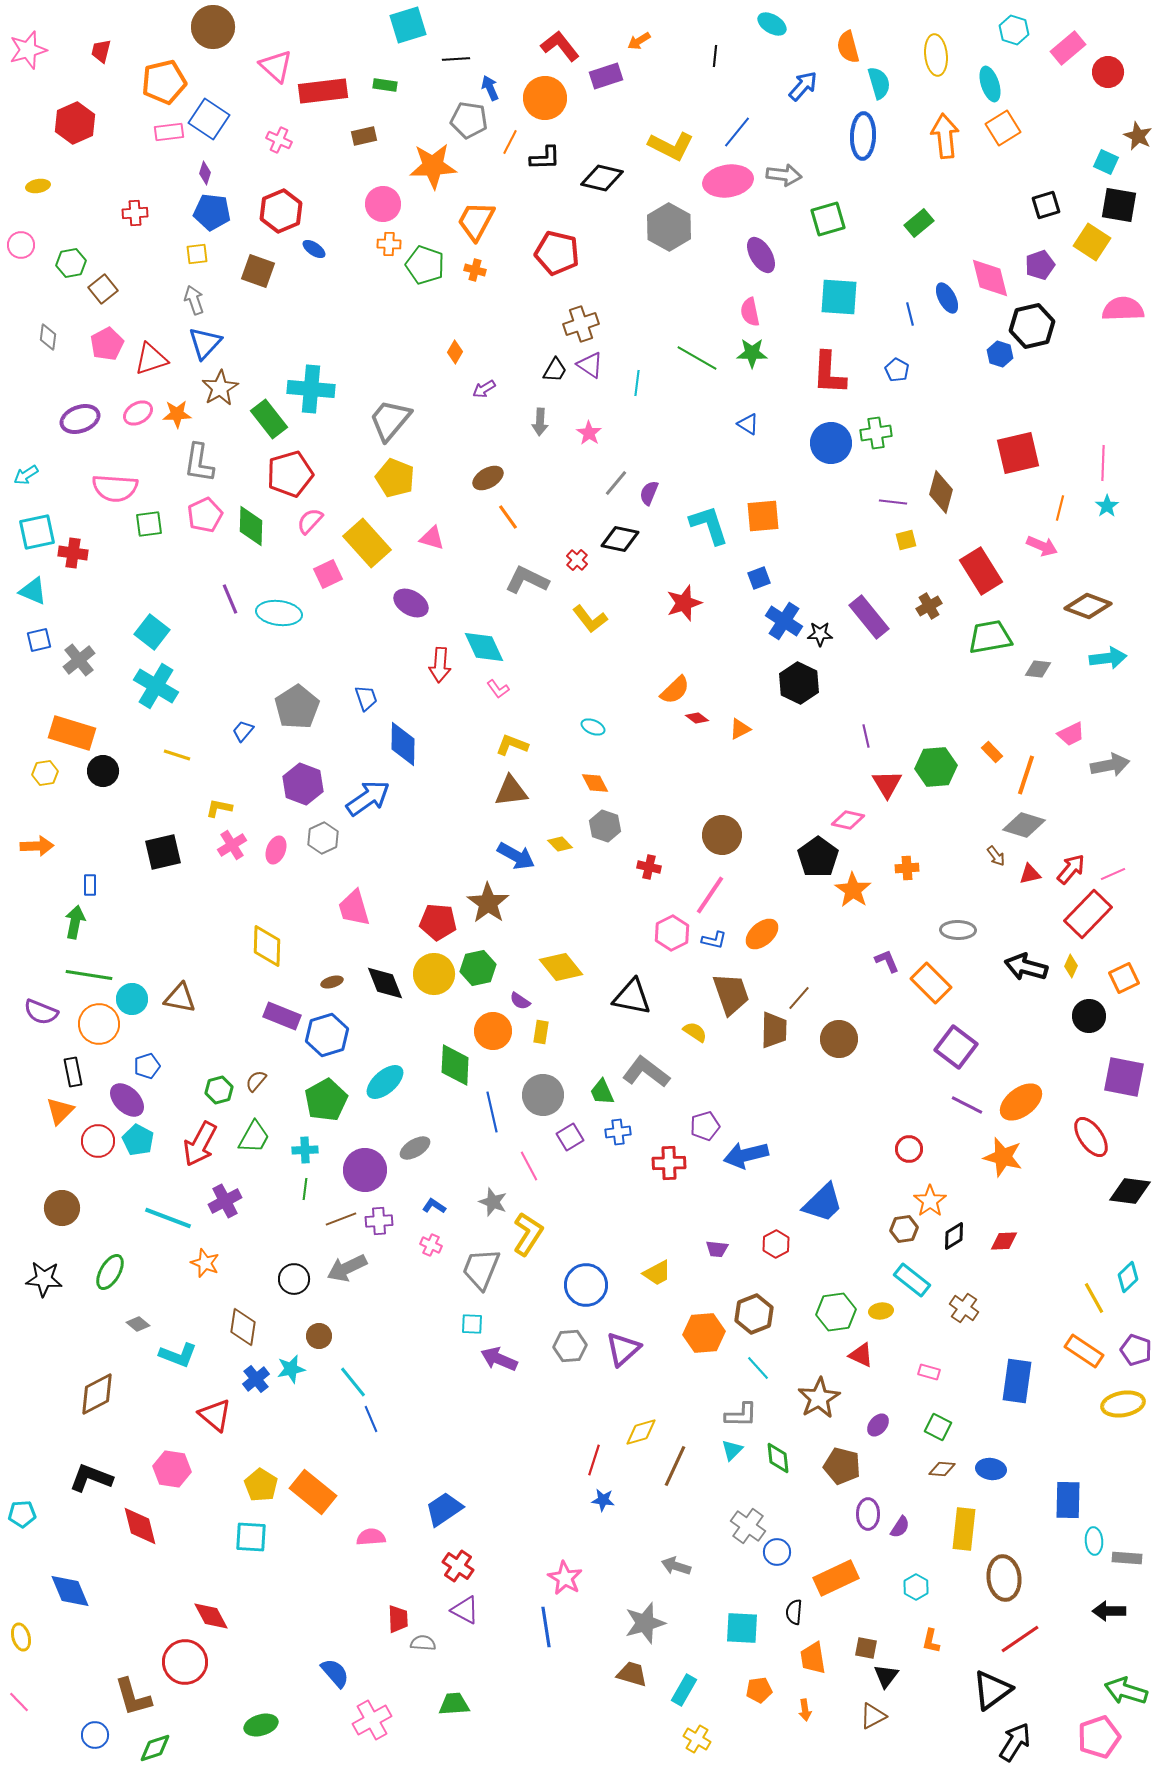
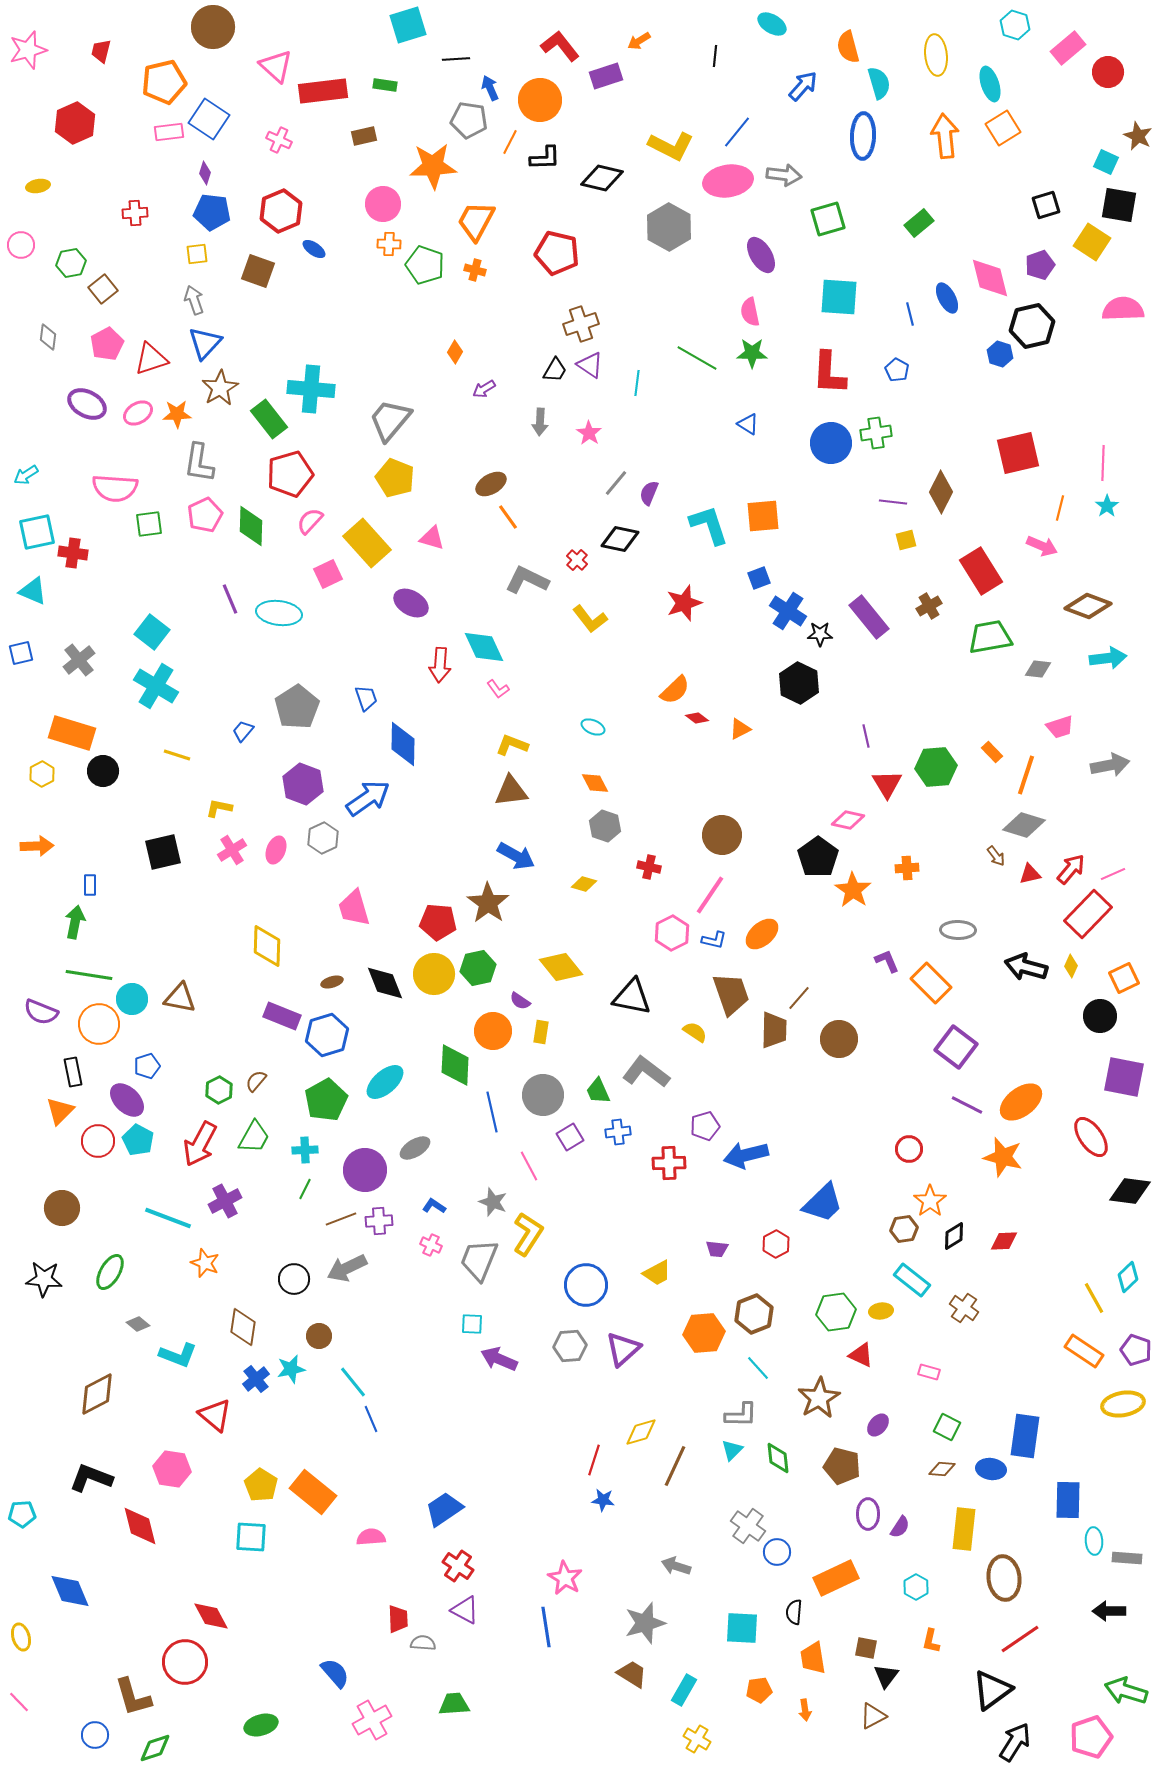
cyan hexagon at (1014, 30): moved 1 px right, 5 px up
orange circle at (545, 98): moved 5 px left, 2 px down
purple ellipse at (80, 419): moved 7 px right, 15 px up; rotated 48 degrees clockwise
brown ellipse at (488, 478): moved 3 px right, 6 px down
brown diamond at (941, 492): rotated 12 degrees clockwise
blue cross at (784, 621): moved 4 px right, 10 px up
blue square at (39, 640): moved 18 px left, 13 px down
pink trapezoid at (1071, 734): moved 11 px left, 7 px up; rotated 8 degrees clockwise
yellow hexagon at (45, 773): moved 3 px left, 1 px down; rotated 20 degrees counterclockwise
yellow diamond at (560, 844): moved 24 px right, 40 px down; rotated 30 degrees counterclockwise
pink cross at (232, 845): moved 5 px down
black circle at (1089, 1016): moved 11 px right
green hexagon at (219, 1090): rotated 12 degrees counterclockwise
green trapezoid at (602, 1092): moved 4 px left, 1 px up
green line at (305, 1189): rotated 20 degrees clockwise
gray trapezoid at (481, 1269): moved 2 px left, 9 px up
blue rectangle at (1017, 1381): moved 8 px right, 55 px down
green square at (938, 1427): moved 9 px right
brown trapezoid at (632, 1674): rotated 16 degrees clockwise
pink pentagon at (1099, 1737): moved 8 px left
